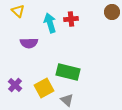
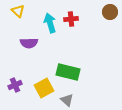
brown circle: moved 2 px left
purple cross: rotated 24 degrees clockwise
